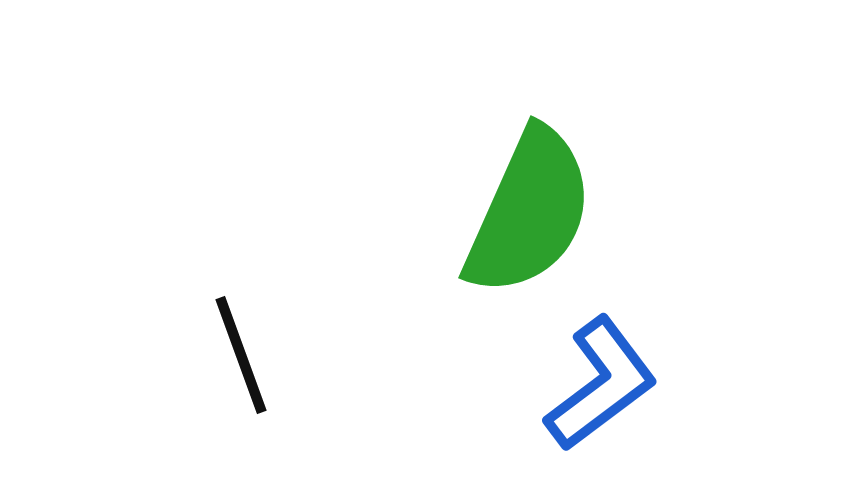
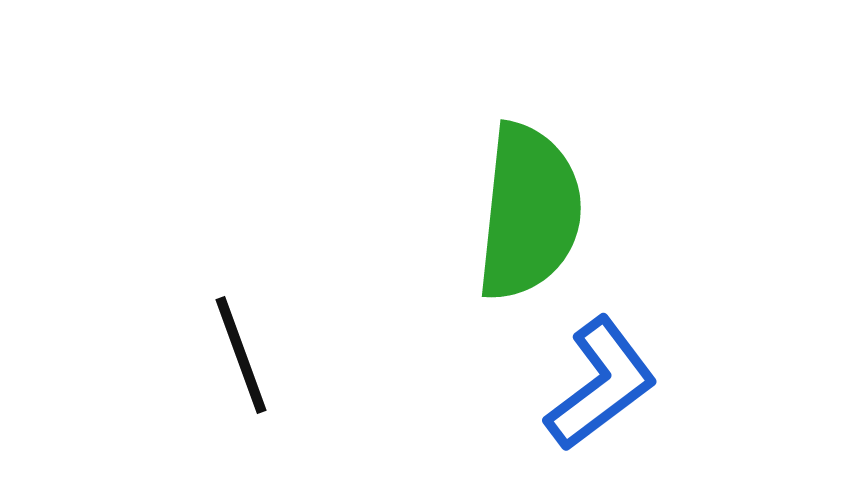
green semicircle: rotated 18 degrees counterclockwise
